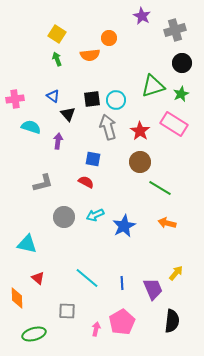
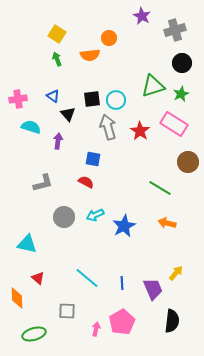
pink cross: moved 3 px right
brown circle: moved 48 px right
